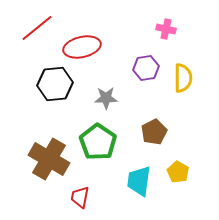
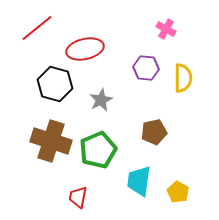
pink cross: rotated 18 degrees clockwise
red ellipse: moved 3 px right, 2 px down
purple hexagon: rotated 15 degrees clockwise
black hexagon: rotated 20 degrees clockwise
gray star: moved 5 px left, 2 px down; rotated 25 degrees counterclockwise
brown pentagon: rotated 15 degrees clockwise
green pentagon: moved 8 px down; rotated 15 degrees clockwise
brown cross: moved 2 px right, 18 px up; rotated 12 degrees counterclockwise
yellow pentagon: moved 20 px down
red trapezoid: moved 2 px left
